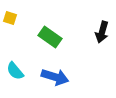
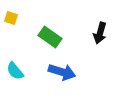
yellow square: moved 1 px right
black arrow: moved 2 px left, 1 px down
blue arrow: moved 7 px right, 5 px up
